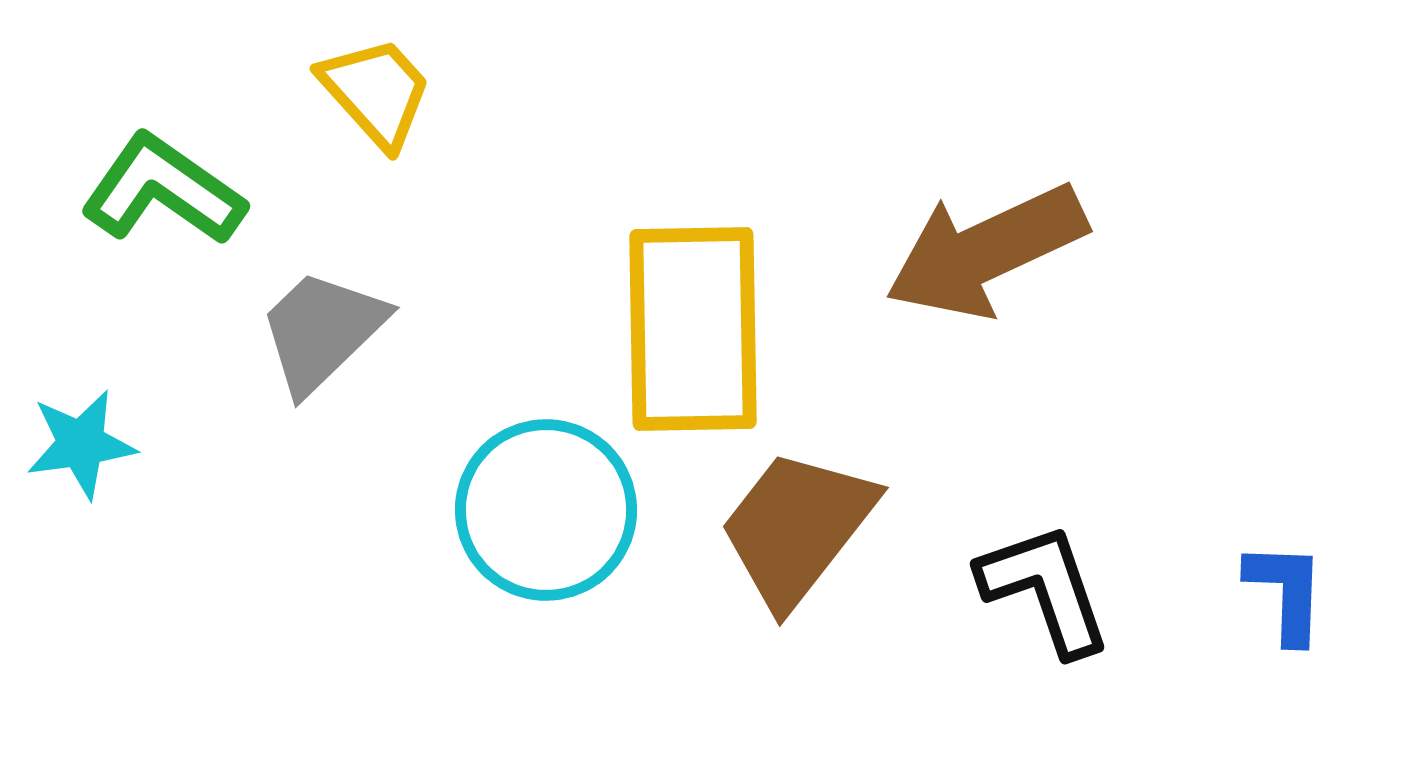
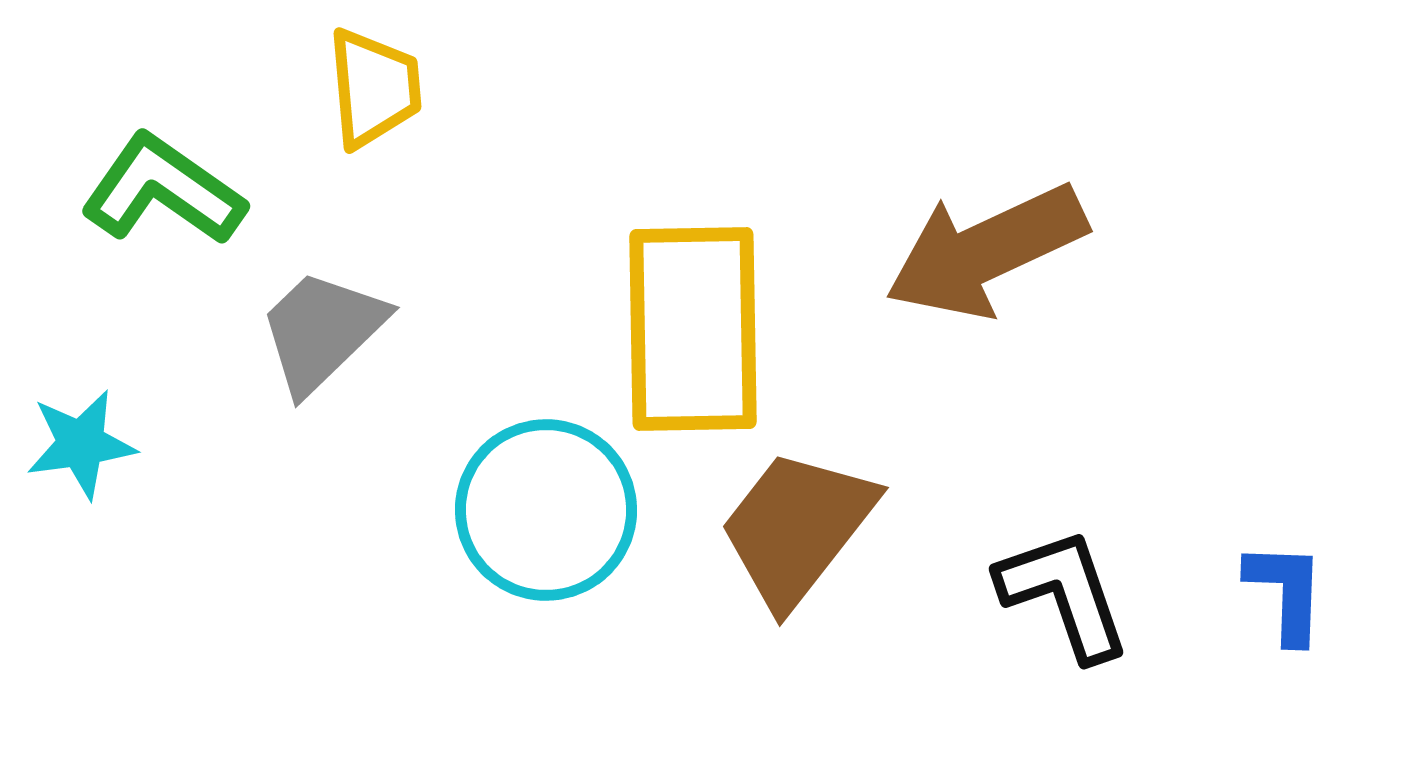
yellow trapezoid: moved 2 px left, 4 px up; rotated 37 degrees clockwise
black L-shape: moved 19 px right, 5 px down
